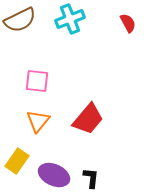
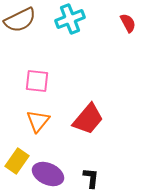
purple ellipse: moved 6 px left, 1 px up
